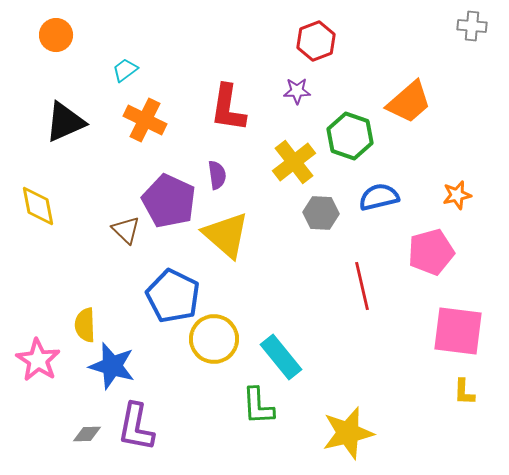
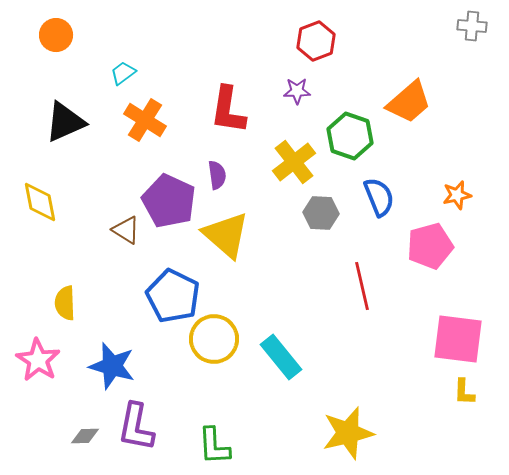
cyan trapezoid: moved 2 px left, 3 px down
red L-shape: moved 2 px down
orange cross: rotated 6 degrees clockwise
blue semicircle: rotated 81 degrees clockwise
yellow diamond: moved 2 px right, 4 px up
brown triangle: rotated 12 degrees counterclockwise
pink pentagon: moved 1 px left, 6 px up
yellow semicircle: moved 20 px left, 22 px up
pink square: moved 8 px down
green L-shape: moved 44 px left, 40 px down
gray diamond: moved 2 px left, 2 px down
